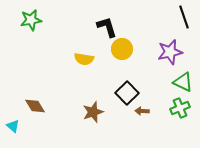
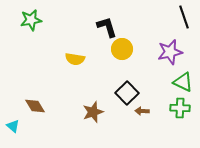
yellow semicircle: moved 9 px left
green cross: rotated 24 degrees clockwise
